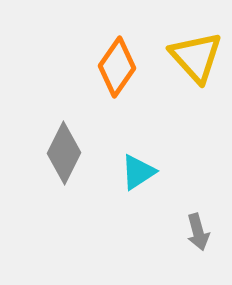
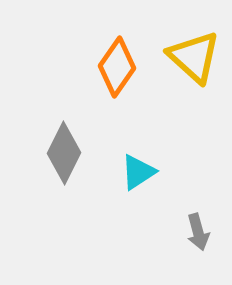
yellow triangle: moved 2 px left; rotated 6 degrees counterclockwise
